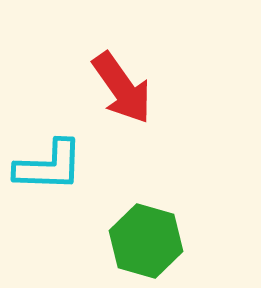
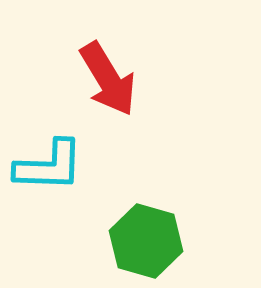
red arrow: moved 14 px left, 9 px up; rotated 4 degrees clockwise
